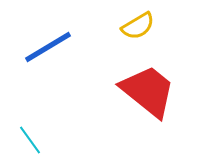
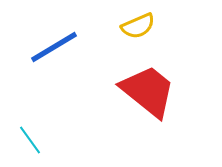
yellow semicircle: rotated 8 degrees clockwise
blue line: moved 6 px right
